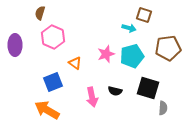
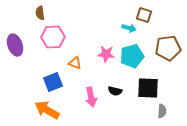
brown semicircle: rotated 24 degrees counterclockwise
pink hexagon: rotated 25 degrees counterclockwise
purple ellipse: rotated 20 degrees counterclockwise
pink star: rotated 24 degrees clockwise
orange triangle: rotated 16 degrees counterclockwise
black square: rotated 15 degrees counterclockwise
pink arrow: moved 1 px left
gray semicircle: moved 1 px left, 3 px down
